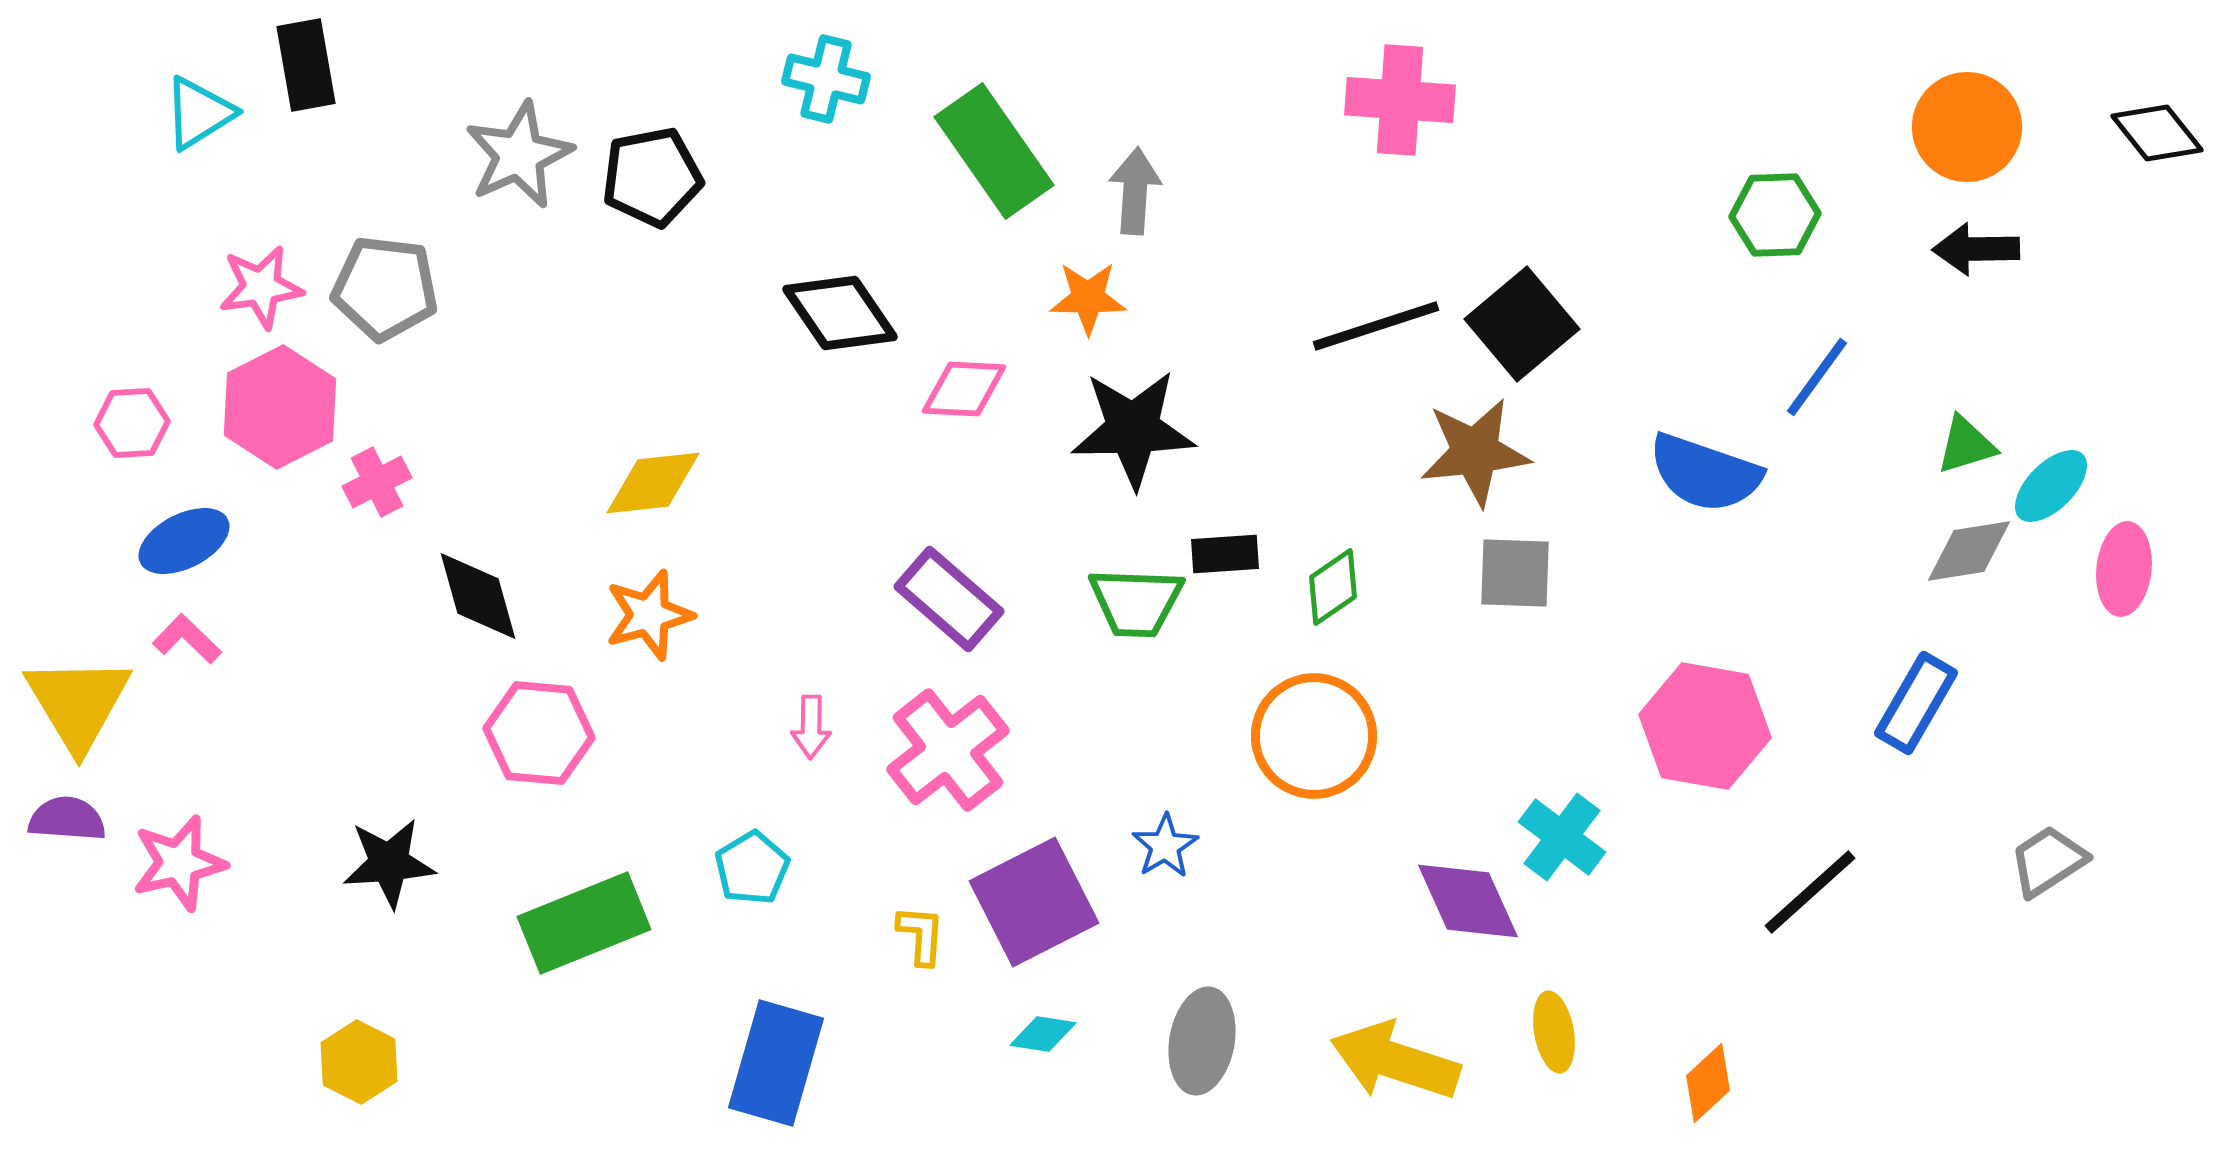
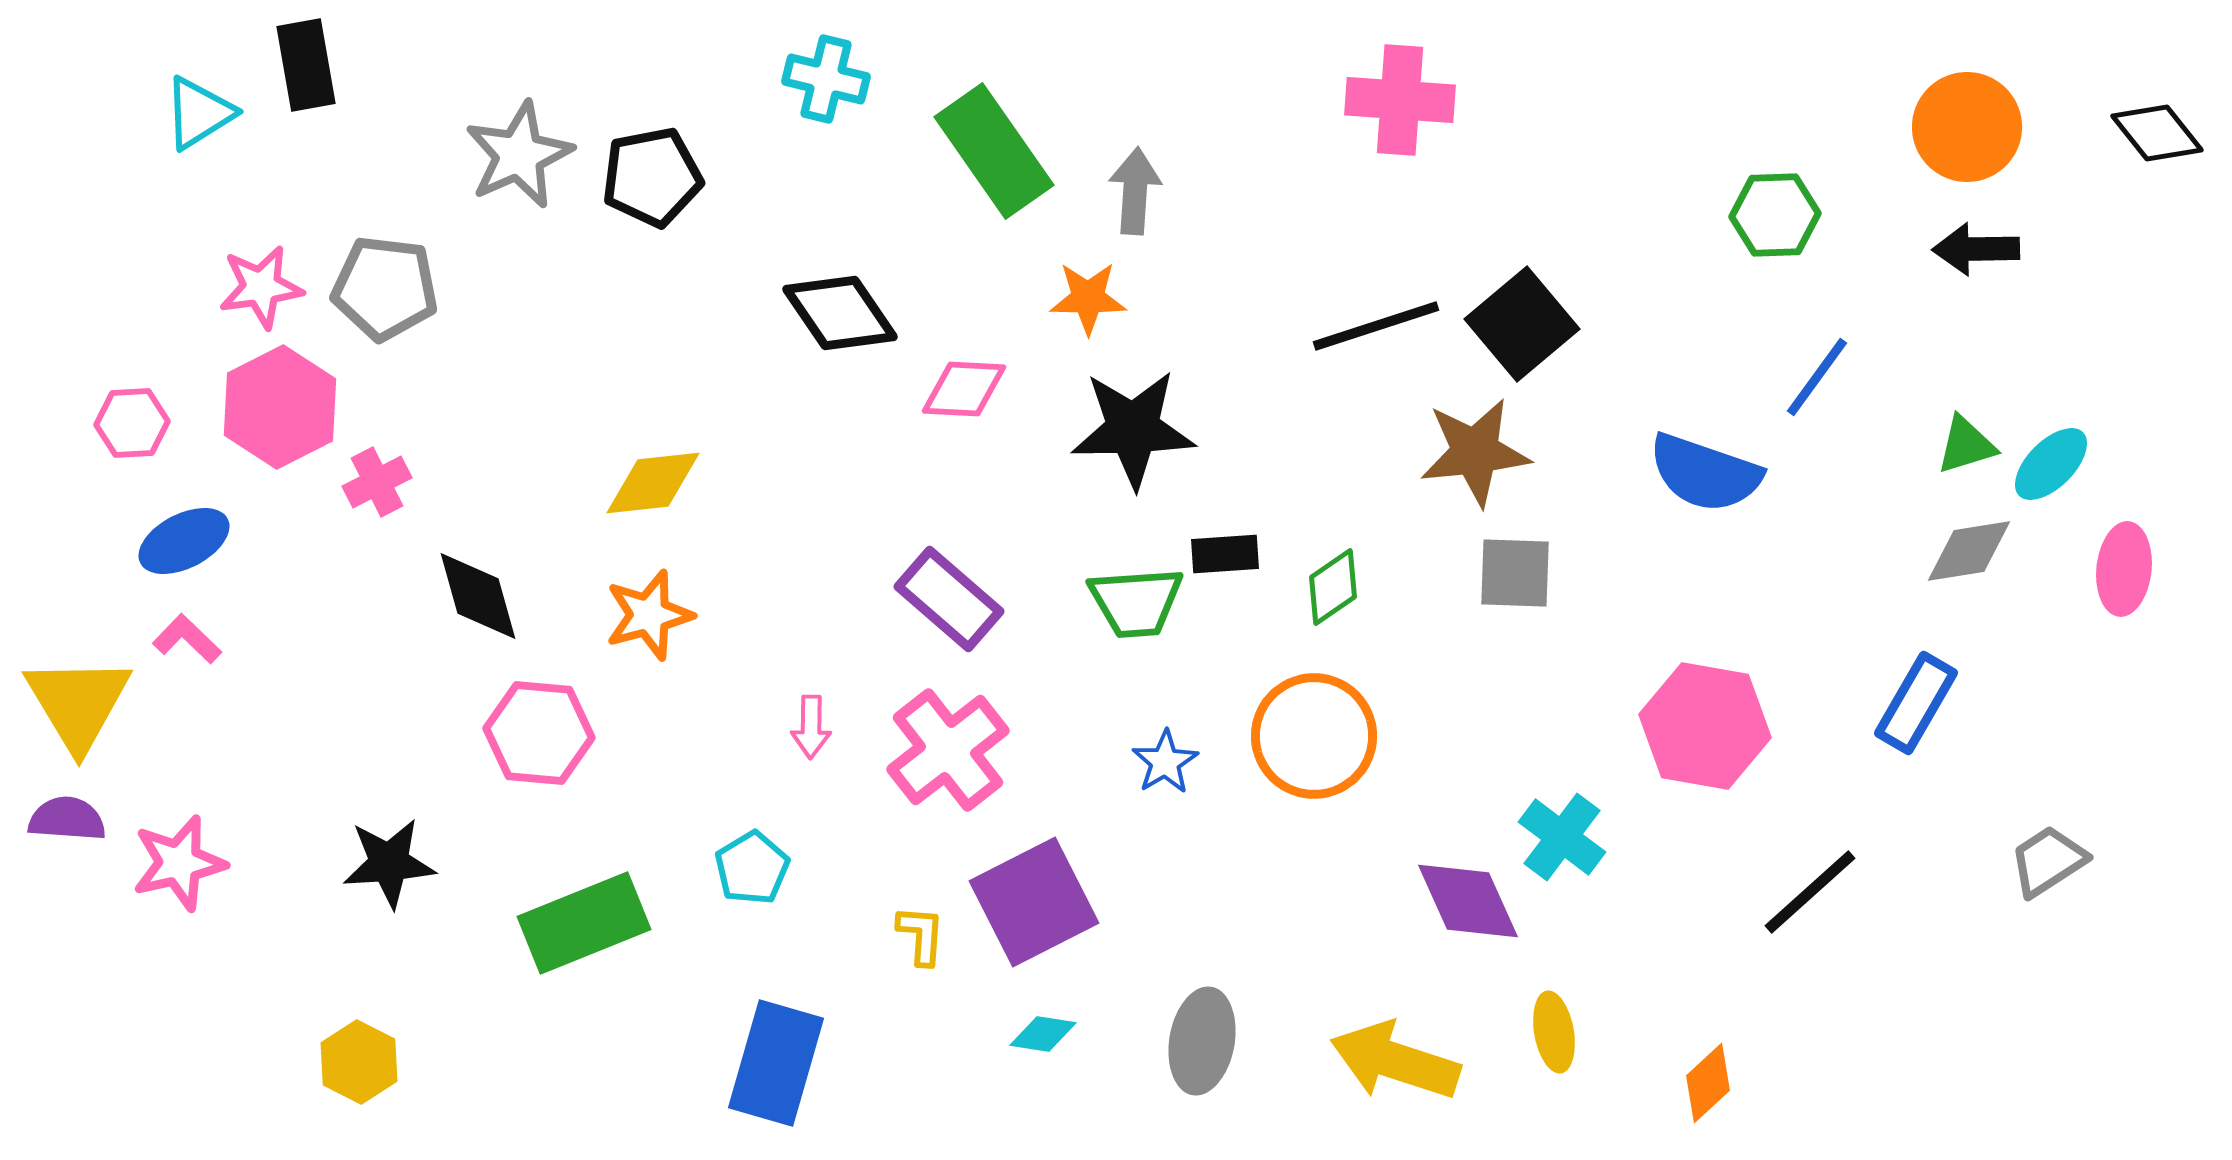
cyan ellipse at (2051, 486): moved 22 px up
green trapezoid at (1136, 602): rotated 6 degrees counterclockwise
blue star at (1165, 846): moved 84 px up
